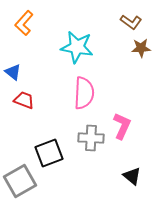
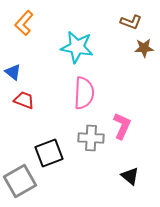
brown L-shape: rotated 15 degrees counterclockwise
brown star: moved 3 px right
black triangle: moved 2 px left
